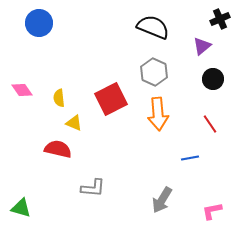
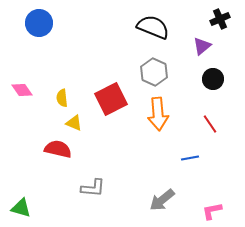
yellow semicircle: moved 3 px right
gray arrow: rotated 20 degrees clockwise
